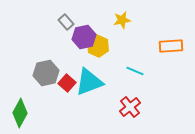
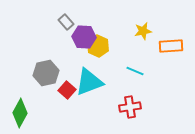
yellow star: moved 21 px right, 11 px down
purple hexagon: rotated 15 degrees clockwise
red square: moved 7 px down
red cross: rotated 30 degrees clockwise
